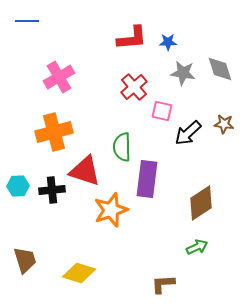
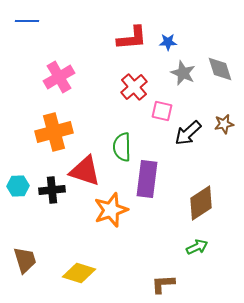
gray star: rotated 15 degrees clockwise
brown star: rotated 18 degrees counterclockwise
